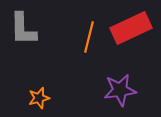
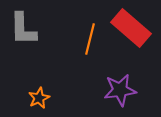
red rectangle: rotated 66 degrees clockwise
orange line: moved 1 px right, 2 px down
orange star: rotated 10 degrees counterclockwise
